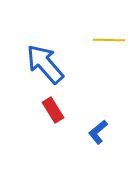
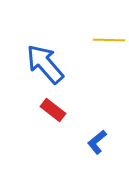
red rectangle: rotated 20 degrees counterclockwise
blue L-shape: moved 1 px left, 10 px down
